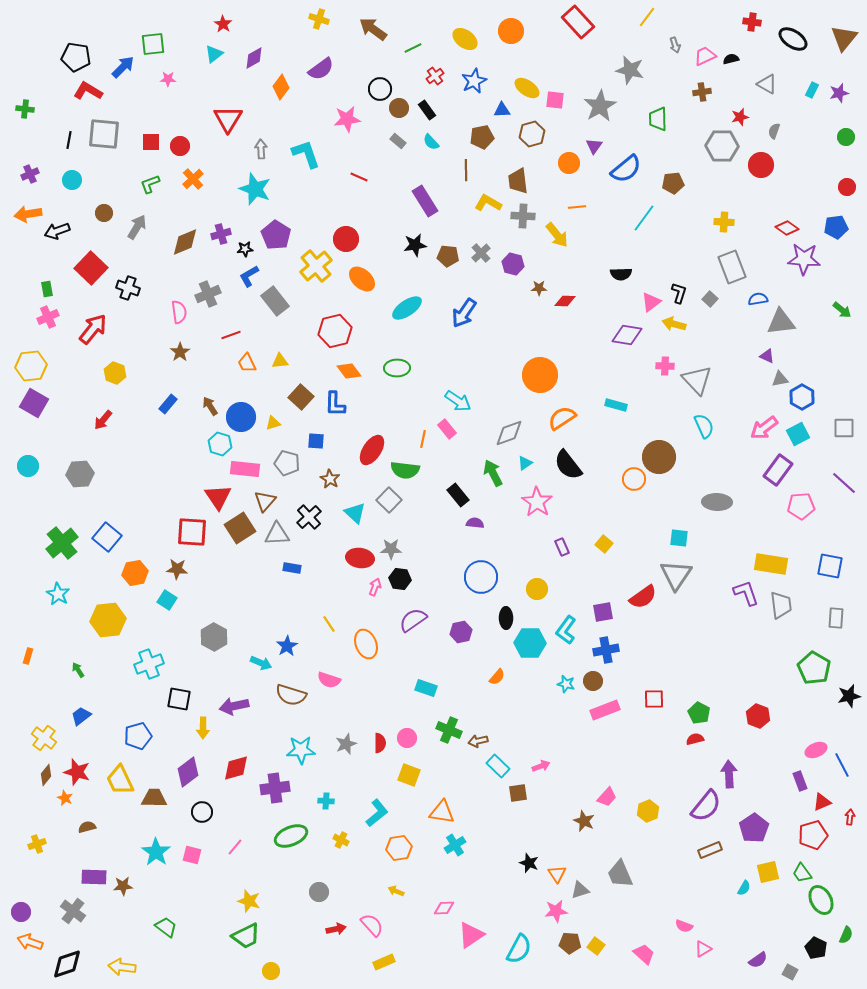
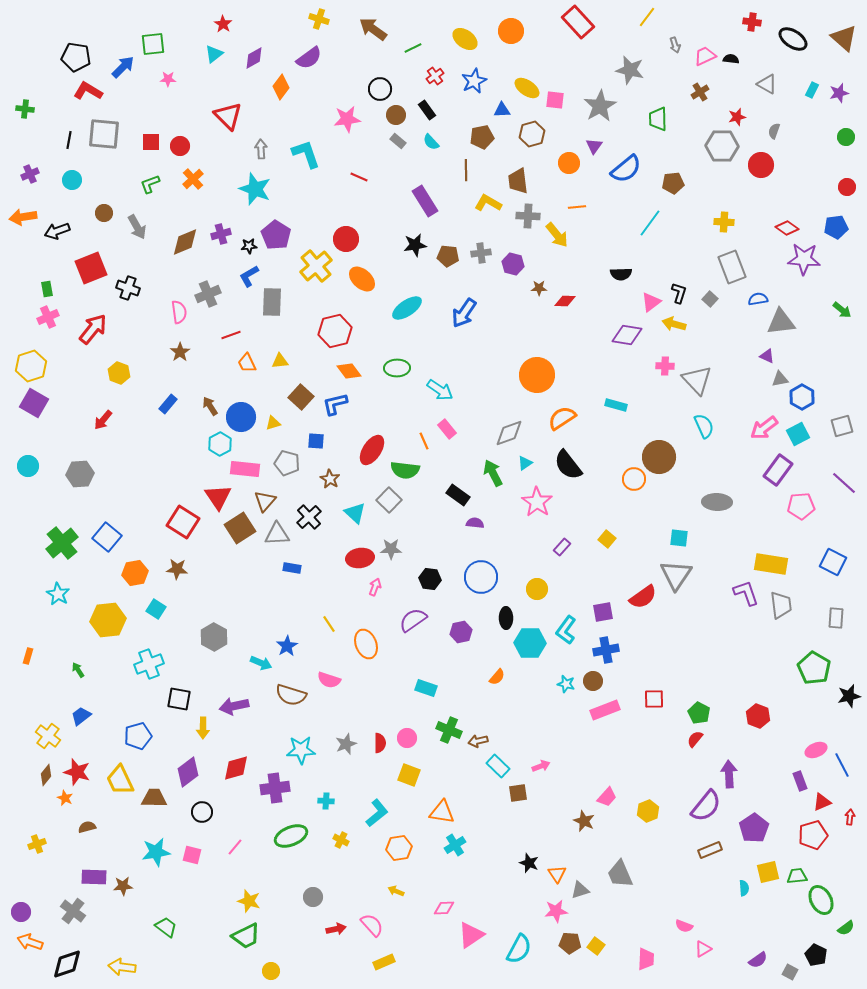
brown triangle at (844, 38): rotated 28 degrees counterclockwise
black semicircle at (731, 59): rotated 21 degrees clockwise
purple semicircle at (321, 69): moved 12 px left, 11 px up
brown cross at (702, 92): moved 2 px left; rotated 24 degrees counterclockwise
brown circle at (399, 108): moved 3 px left, 7 px down
red star at (740, 117): moved 3 px left
red triangle at (228, 119): moved 3 px up; rotated 16 degrees counterclockwise
orange arrow at (28, 214): moved 5 px left, 3 px down
gray cross at (523, 216): moved 5 px right
cyan line at (644, 218): moved 6 px right, 5 px down
gray arrow at (137, 227): rotated 120 degrees clockwise
black star at (245, 249): moved 4 px right, 3 px up
gray cross at (481, 253): rotated 36 degrees clockwise
red square at (91, 268): rotated 24 degrees clockwise
gray rectangle at (275, 301): moved 3 px left, 1 px down; rotated 40 degrees clockwise
yellow hexagon at (31, 366): rotated 12 degrees counterclockwise
yellow hexagon at (115, 373): moved 4 px right
orange circle at (540, 375): moved 3 px left
cyan arrow at (458, 401): moved 18 px left, 11 px up
blue L-shape at (335, 404): rotated 76 degrees clockwise
gray square at (844, 428): moved 2 px left, 2 px up; rotated 15 degrees counterclockwise
orange line at (423, 439): moved 1 px right, 2 px down; rotated 36 degrees counterclockwise
cyan hexagon at (220, 444): rotated 15 degrees clockwise
black rectangle at (458, 495): rotated 15 degrees counterclockwise
red square at (192, 532): moved 9 px left, 10 px up; rotated 28 degrees clockwise
yellow square at (604, 544): moved 3 px right, 5 px up
purple rectangle at (562, 547): rotated 66 degrees clockwise
red ellipse at (360, 558): rotated 16 degrees counterclockwise
blue square at (830, 566): moved 3 px right, 4 px up; rotated 16 degrees clockwise
black hexagon at (400, 579): moved 30 px right
cyan square at (167, 600): moved 11 px left, 9 px down
yellow cross at (44, 738): moved 4 px right, 2 px up
red semicircle at (695, 739): rotated 36 degrees counterclockwise
cyan star at (156, 852): rotated 28 degrees clockwise
green trapezoid at (802, 873): moved 5 px left, 3 px down; rotated 120 degrees clockwise
cyan semicircle at (744, 888): rotated 35 degrees counterclockwise
gray circle at (319, 892): moved 6 px left, 5 px down
green semicircle at (846, 935): moved 7 px up; rotated 30 degrees clockwise
black pentagon at (816, 948): moved 7 px down
pink trapezoid at (644, 954): moved 2 px right, 5 px down; rotated 50 degrees clockwise
